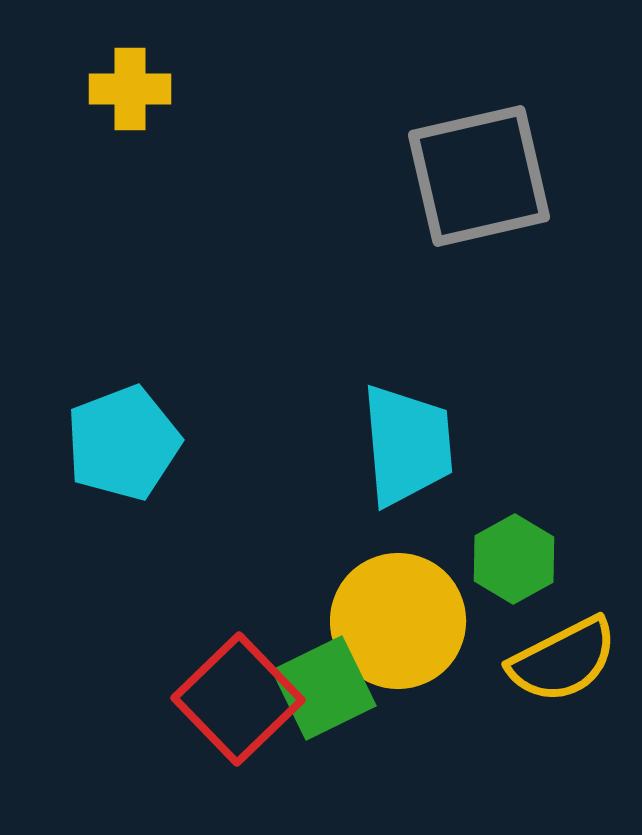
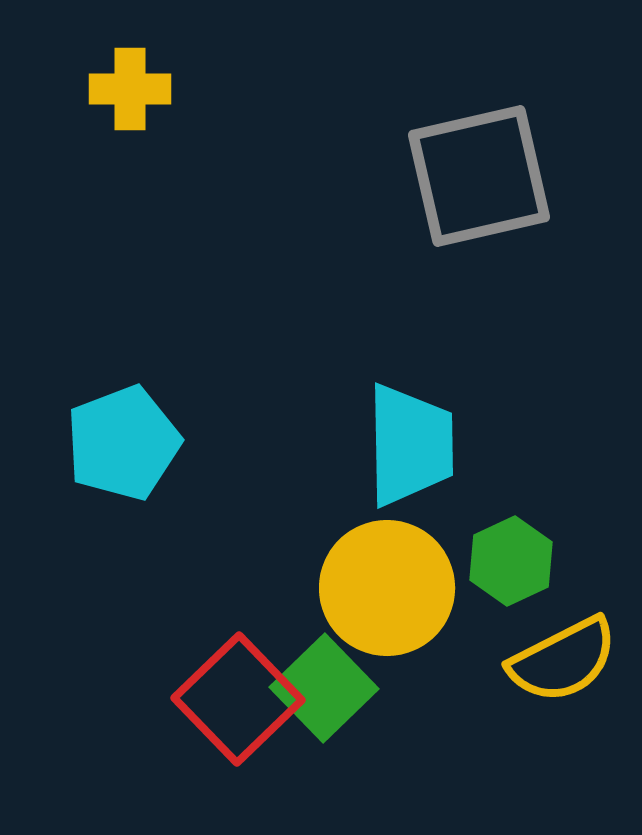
cyan trapezoid: moved 3 px right; rotated 4 degrees clockwise
green hexagon: moved 3 px left, 2 px down; rotated 4 degrees clockwise
yellow circle: moved 11 px left, 33 px up
green square: rotated 18 degrees counterclockwise
